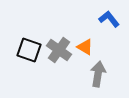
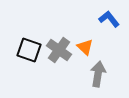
orange triangle: rotated 12 degrees clockwise
